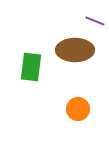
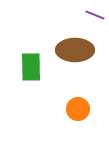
purple line: moved 6 px up
green rectangle: rotated 8 degrees counterclockwise
